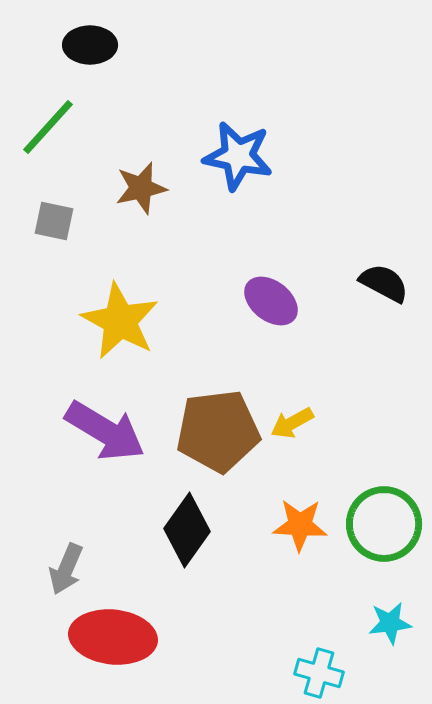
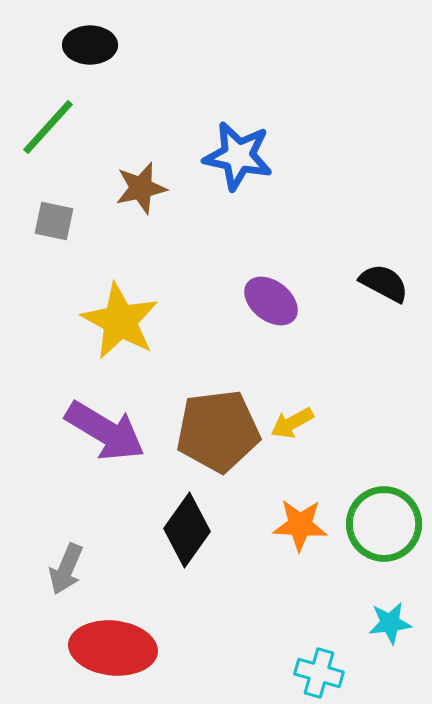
red ellipse: moved 11 px down
